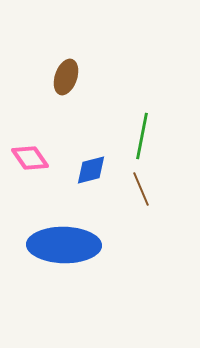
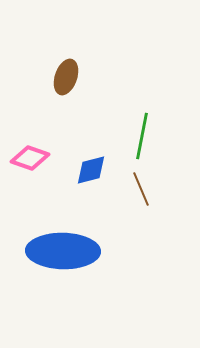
pink diamond: rotated 36 degrees counterclockwise
blue ellipse: moved 1 px left, 6 px down
